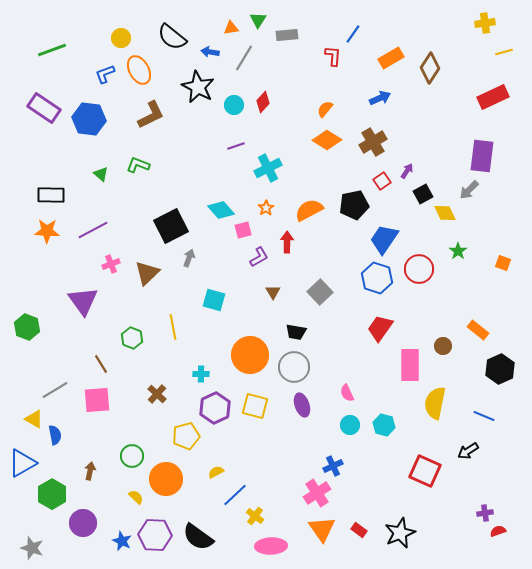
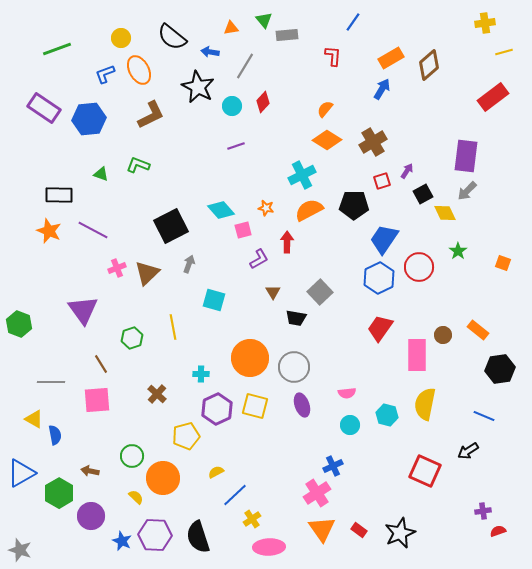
green triangle at (258, 20): moved 6 px right; rotated 12 degrees counterclockwise
blue line at (353, 34): moved 12 px up
green line at (52, 50): moved 5 px right, 1 px up
gray line at (244, 58): moved 1 px right, 8 px down
brown diamond at (430, 68): moved 1 px left, 3 px up; rotated 16 degrees clockwise
red rectangle at (493, 97): rotated 12 degrees counterclockwise
blue arrow at (380, 98): moved 2 px right, 9 px up; rotated 35 degrees counterclockwise
cyan circle at (234, 105): moved 2 px left, 1 px down
blue hexagon at (89, 119): rotated 12 degrees counterclockwise
purple rectangle at (482, 156): moved 16 px left
cyan cross at (268, 168): moved 34 px right, 7 px down
green triangle at (101, 174): rotated 21 degrees counterclockwise
red square at (382, 181): rotated 18 degrees clockwise
gray arrow at (469, 190): moved 2 px left, 1 px down
black rectangle at (51, 195): moved 8 px right
black pentagon at (354, 205): rotated 12 degrees clockwise
orange star at (266, 208): rotated 28 degrees counterclockwise
purple line at (93, 230): rotated 56 degrees clockwise
orange star at (47, 231): moved 2 px right; rotated 20 degrees clockwise
purple L-shape at (259, 257): moved 2 px down
gray arrow at (189, 258): moved 6 px down
pink cross at (111, 264): moved 6 px right, 4 px down
red circle at (419, 269): moved 2 px up
blue hexagon at (377, 278): moved 2 px right; rotated 16 degrees clockwise
purple triangle at (83, 301): moved 9 px down
green hexagon at (27, 327): moved 8 px left, 3 px up
black trapezoid at (296, 332): moved 14 px up
green hexagon at (132, 338): rotated 20 degrees clockwise
brown circle at (443, 346): moved 11 px up
orange circle at (250, 355): moved 3 px down
pink rectangle at (410, 365): moved 7 px right, 10 px up
black hexagon at (500, 369): rotated 16 degrees clockwise
gray line at (55, 390): moved 4 px left, 8 px up; rotated 32 degrees clockwise
pink semicircle at (347, 393): rotated 72 degrees counterclockwise
yellow semicircle at (435, 403): moved 10 px left, 1 px down
purple hexagon at (215, 408): moved 2 px right, 1 px down
cyan hexagon at (384, 425): moved 3 px right, 10 px up
blue triangle at (22, 463): moved 1 px left, 10 px down
brown arrow at (90, 471): rotated 90 degrees counterclockwise
orange circle at (166, 479): moved 3 px left, 1 px up
green hexagon at (52, 494): moved 7 px right, 1 px up
purple cross at (485, 513): moved 2 px left, 2 px up
yellow cross at (255, 516): moved 3 px left, 3 px down; rotated 18 degrees clockwise
purple circle at (83, 523): moved 8 px right, 7 px up
black semicircle at (198, 537): rotated 36 degrees clockwise
pink ellipse at (271, 546): moved 2 px left, 1 px down
gray star at (32, 548): moved 12 px left, 2 px down
